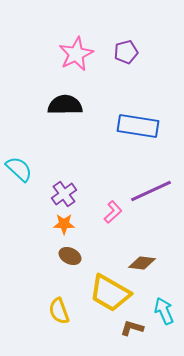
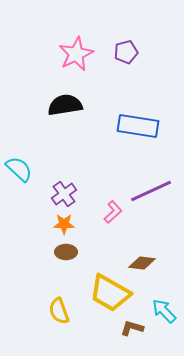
black semicircle: rotated 8 degrees counterclockwise
brown ellipse: moved 4 px left, 4 px up; rotated 25 degrees counterclockwise
cyan arrow: rotated 20 degrees counterclockwise
